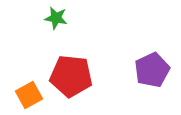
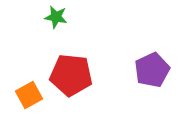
green star: moved 1 px up
red pentagon: moved 1 px up
